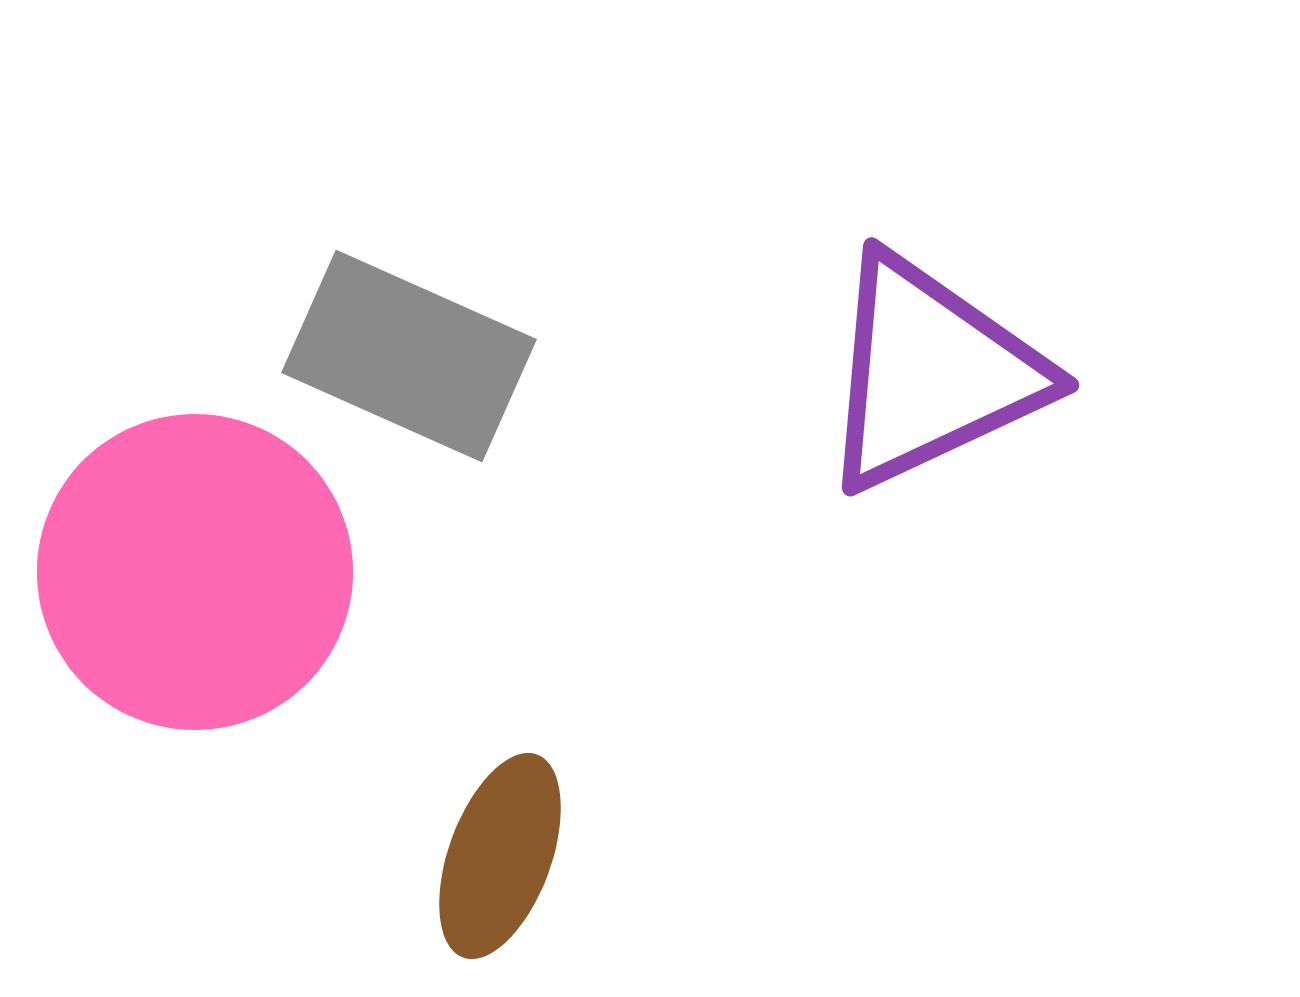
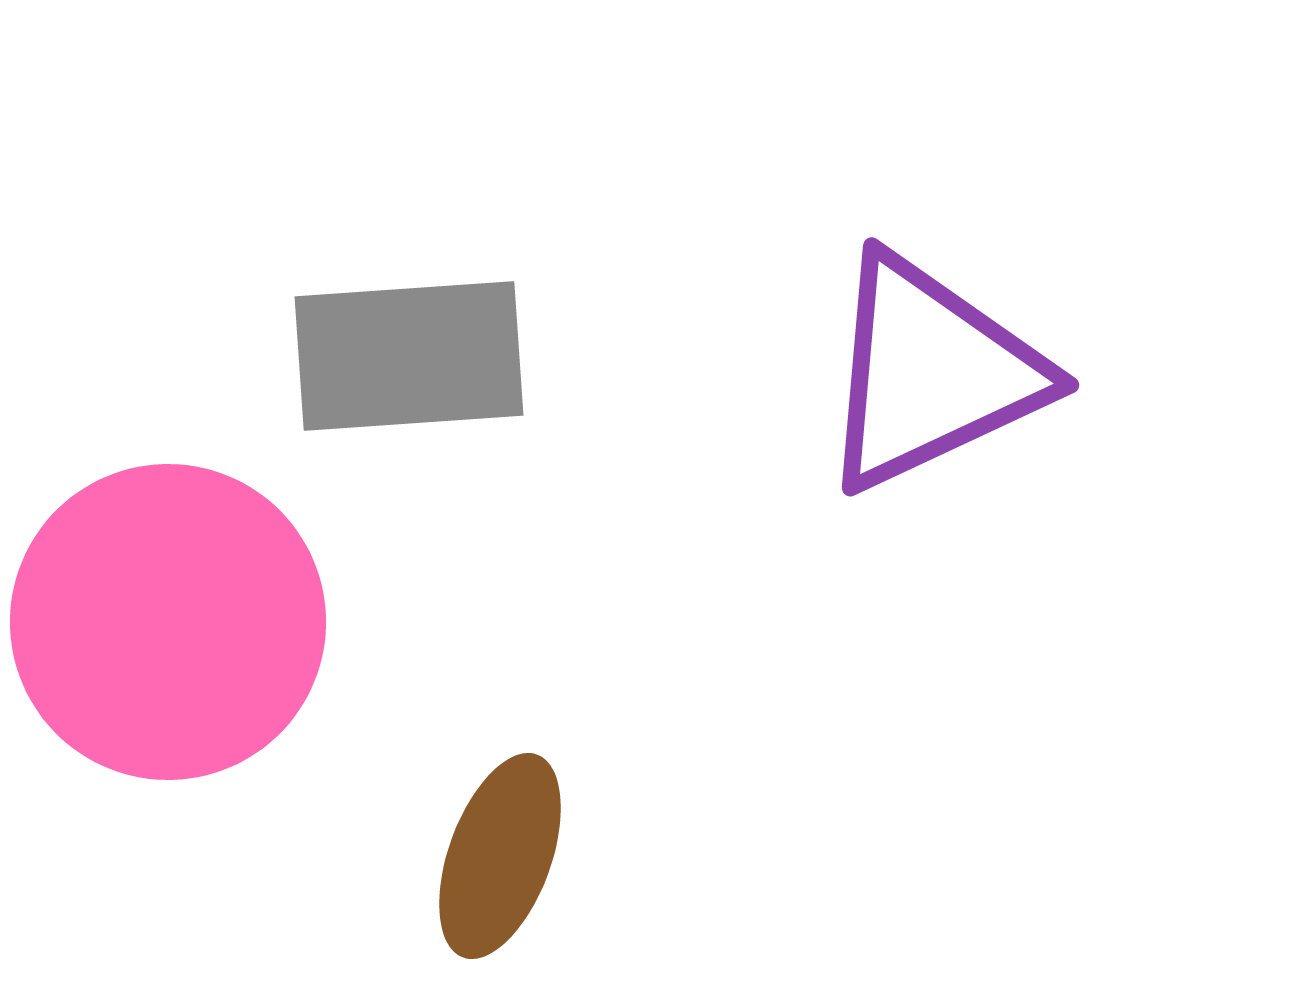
gray rectangle: rotated 28 degrees counterclockwise
pink circle: moved 27 px left, 50 px down
